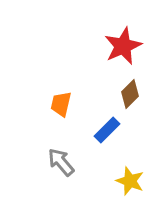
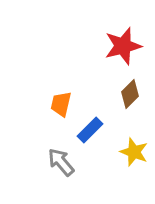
red star: rotated 9 degrees clockwise
blue rectangle: moved 17 px left
yellow star: moved 4 px right, 29 px up
